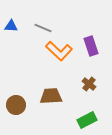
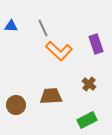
gray line: rotated 42 degrees clockwise
purple rectangle: moved 5 px right, 2 px up
